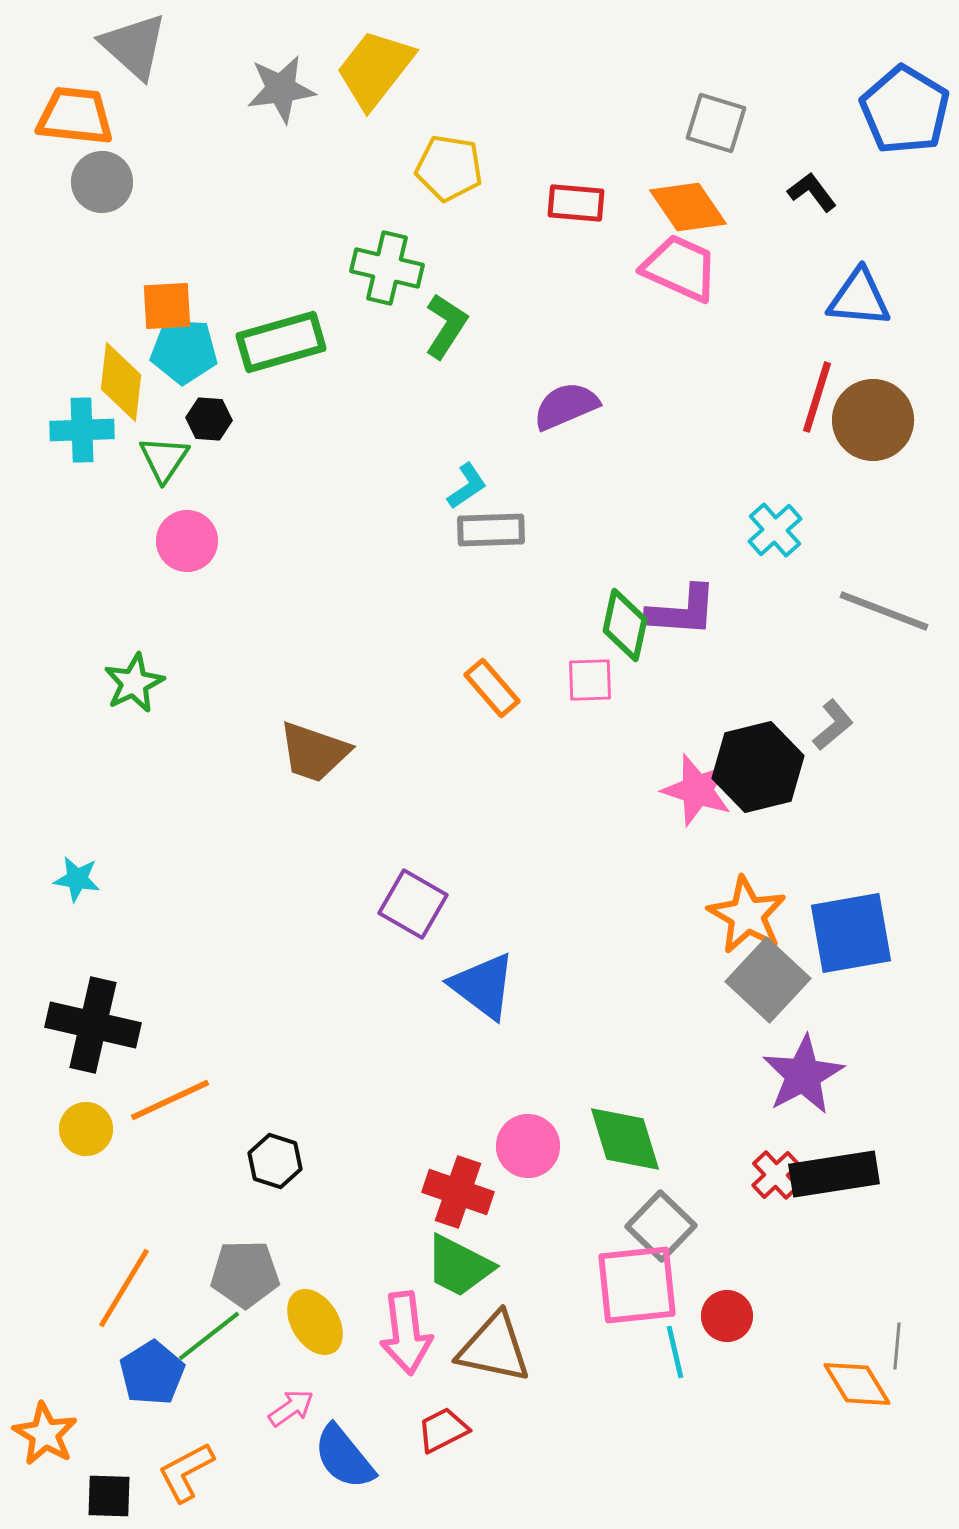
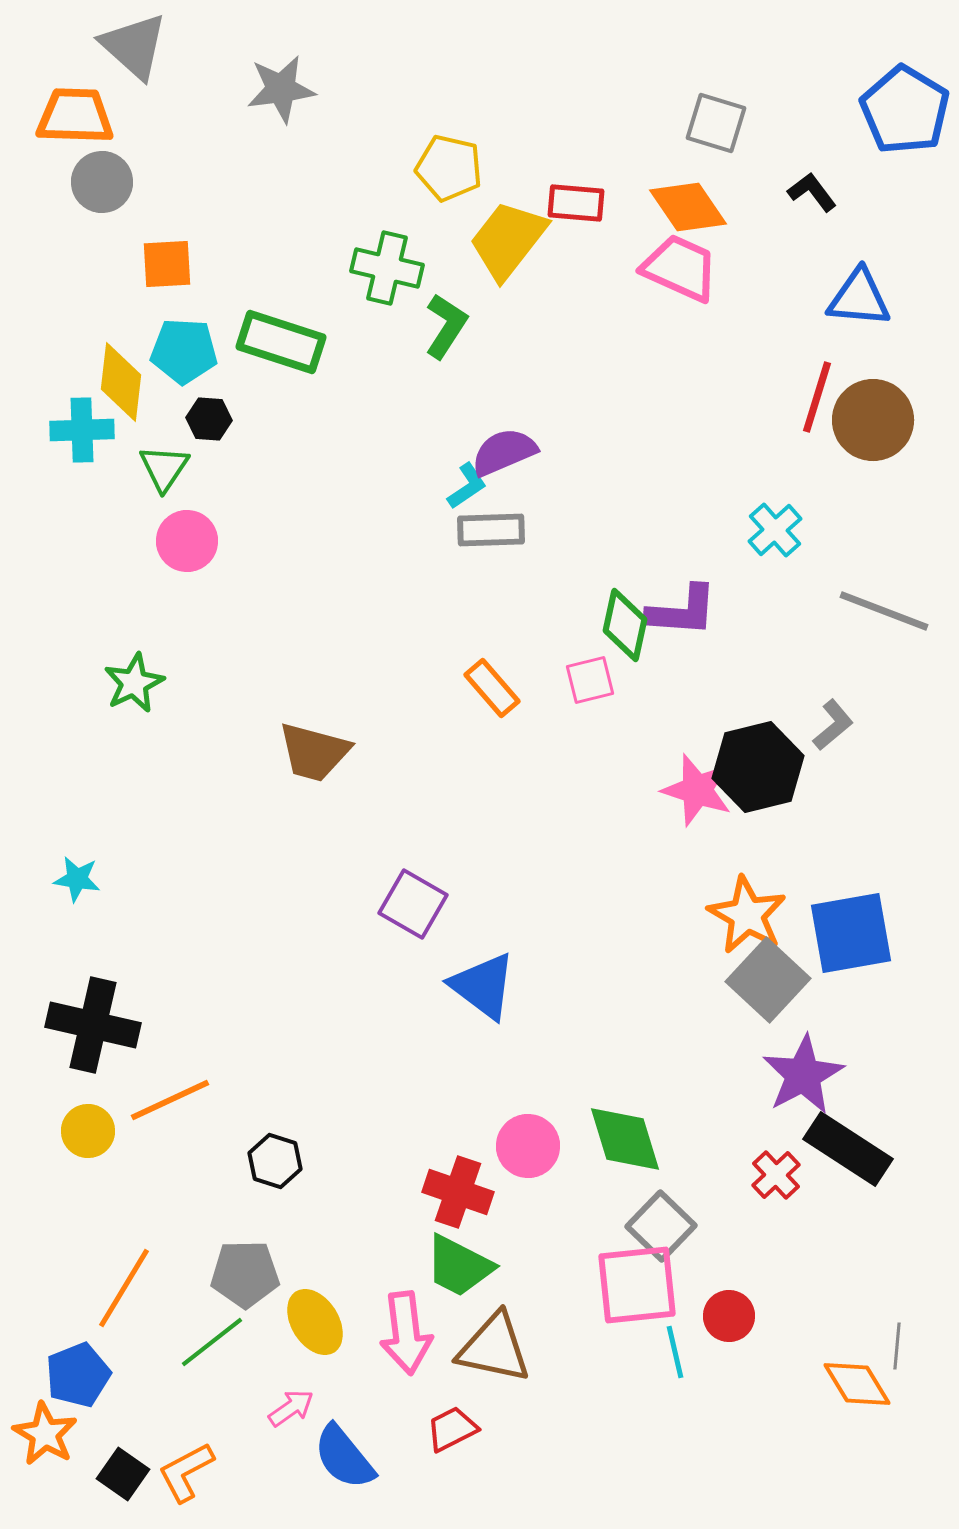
yellow trapezoid at (375, 69): moved 133 px right, 171 px down
orange trapezoid at (75, 116): rotated 4 degrees counterclockwise
yellow pentagon at (449, 168): rotated 4 degrees clockwise
orange square at (167, 306): moved 42 px up
green rectangle at (281, 342): rotated 34 degrees clockwise
purple semicircle at (566, 406): moved 62 px left, 46 px down
green triangle at (164, 459): moved 9 px down
pink square at (590, 680): rotated 12 degrees counterclockwise
brown trapezoid at (314, 752): rotated 4 degrees counterclockwise
yellow circle at (86, 1129): moved 2 px right, 2 px down
black rectangle at (834, 1174): moved 14 px right, 25 px up; rotated 42 degrees clockwise
red circle at (727, 1316): moved 2 px right
green line at (209, 1336): moved 3 px right, 6 px down
blue pentagon at (152, 1373): moved 74 px left, 2 px down; rotated 10 degrees clockwise
red trapezoid at (443, 1430): moved 9 px right, 1 px up
black square at (109, 1496): moved 14 px right, 22 px up; rotated 33 degrees clockwise
